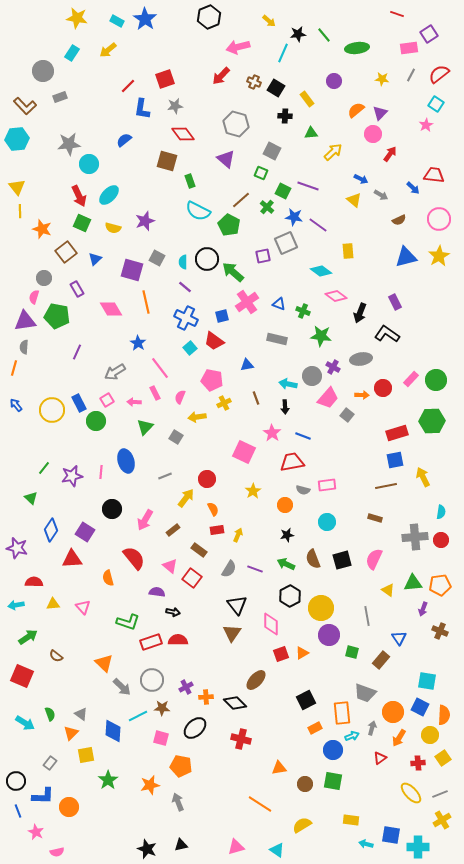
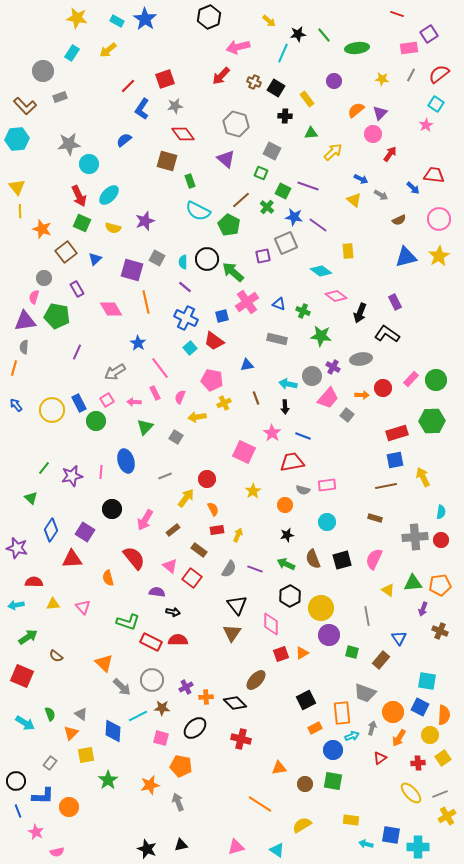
blue L-shape at (142, 109): rotated 25 degrees clockwise
red rectangle at (151, 642): rotated 45 degrees clockwise
yellow cross at (442, 820): moved 5 px right, 4 px up
